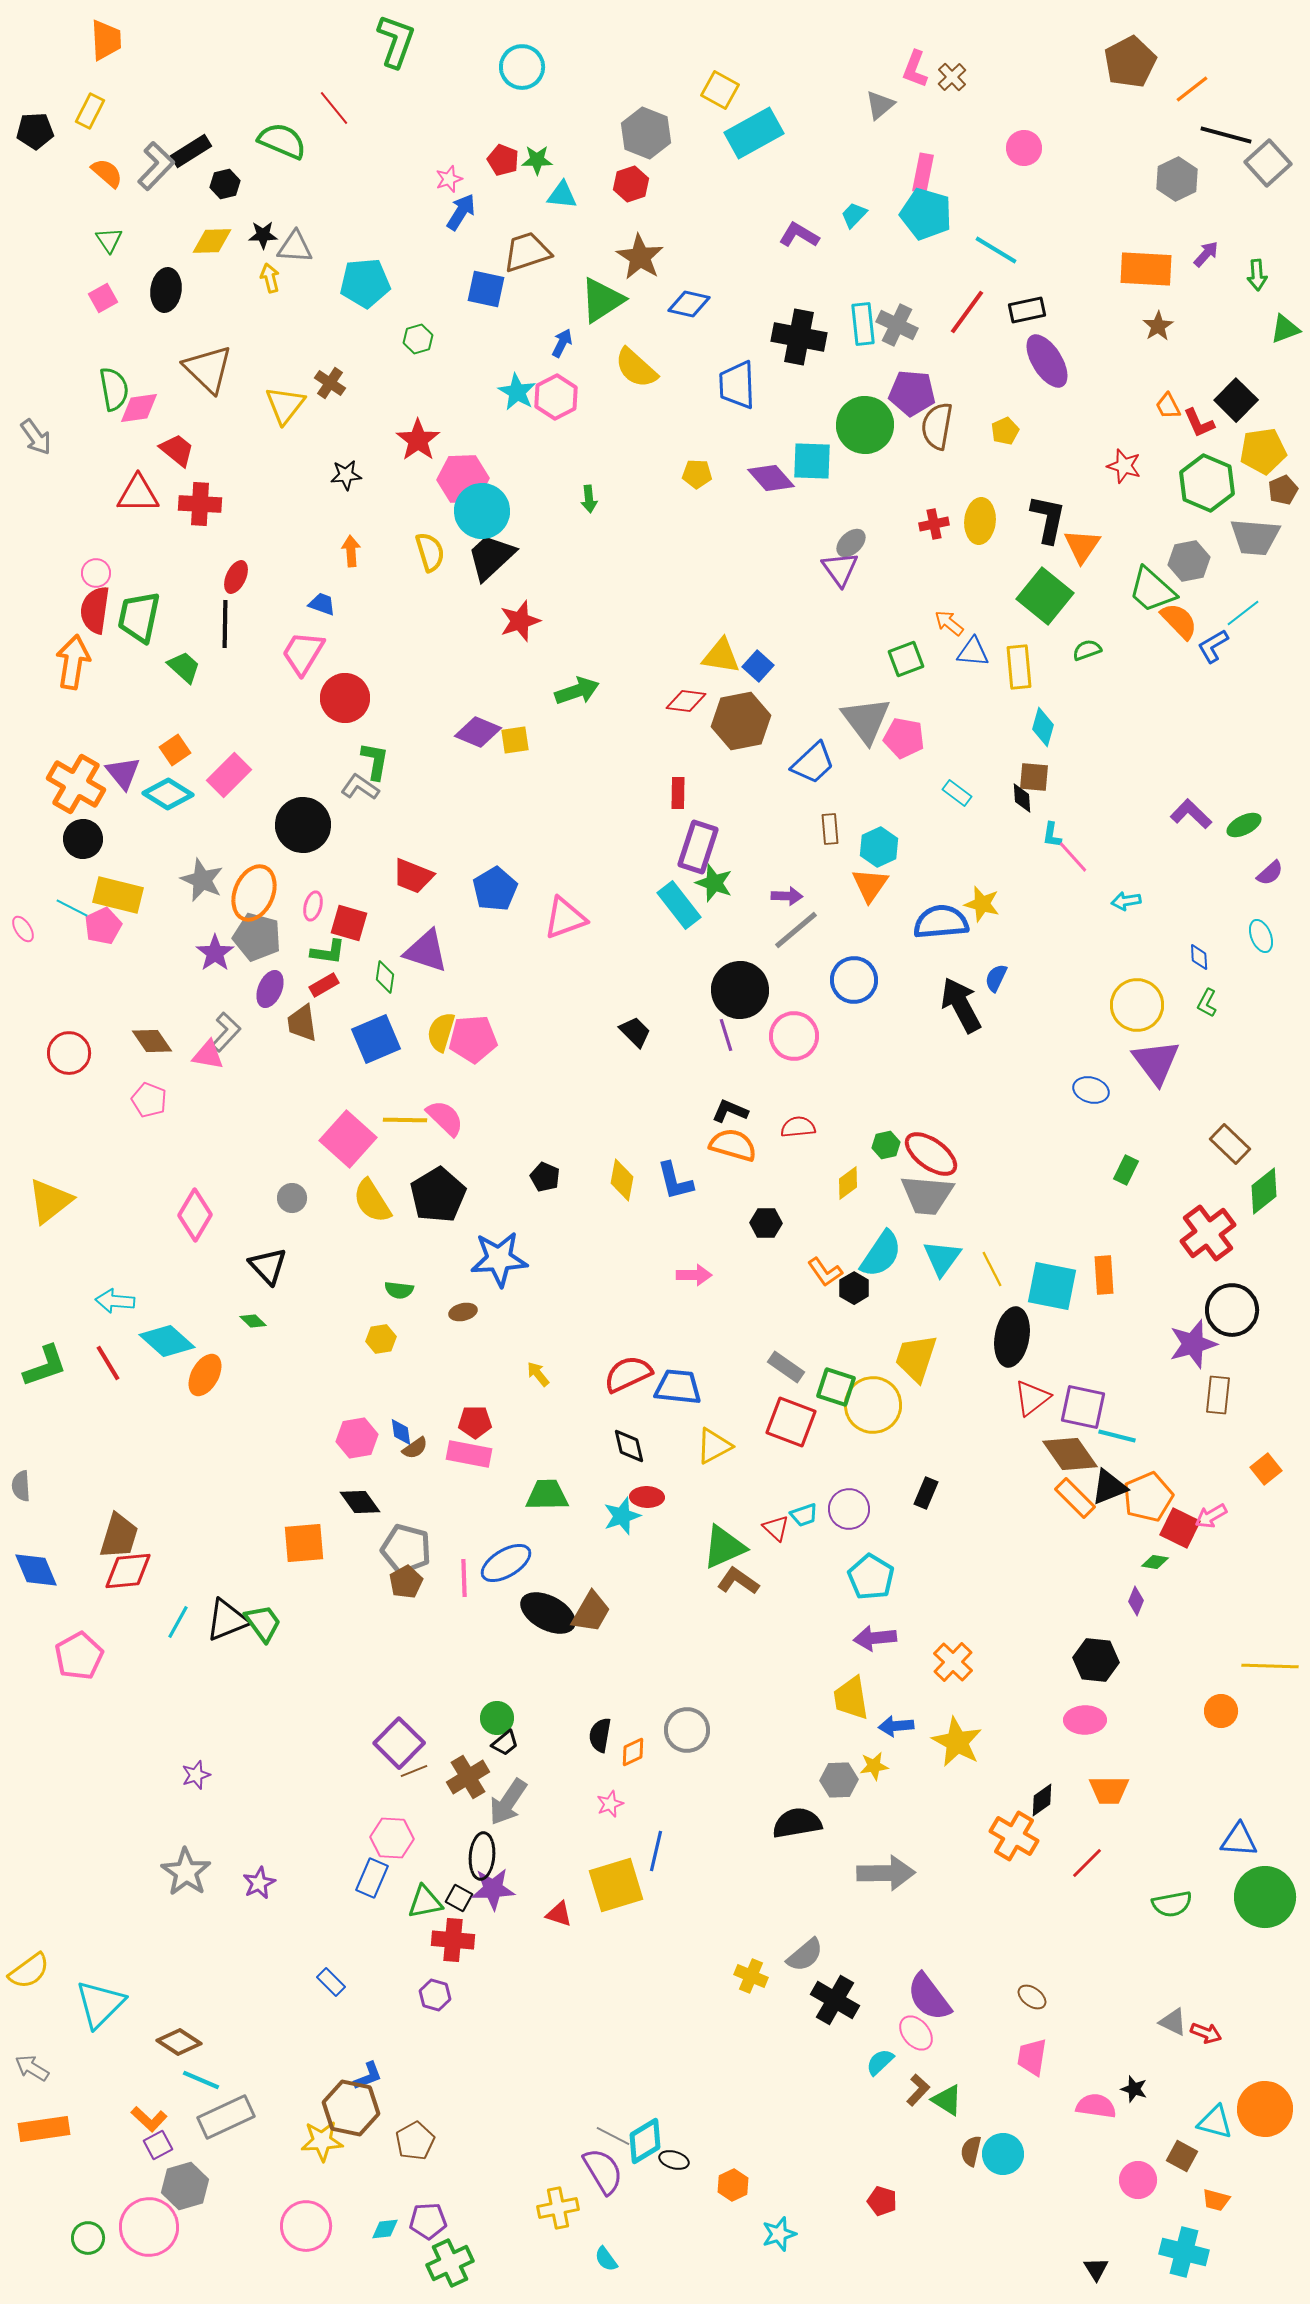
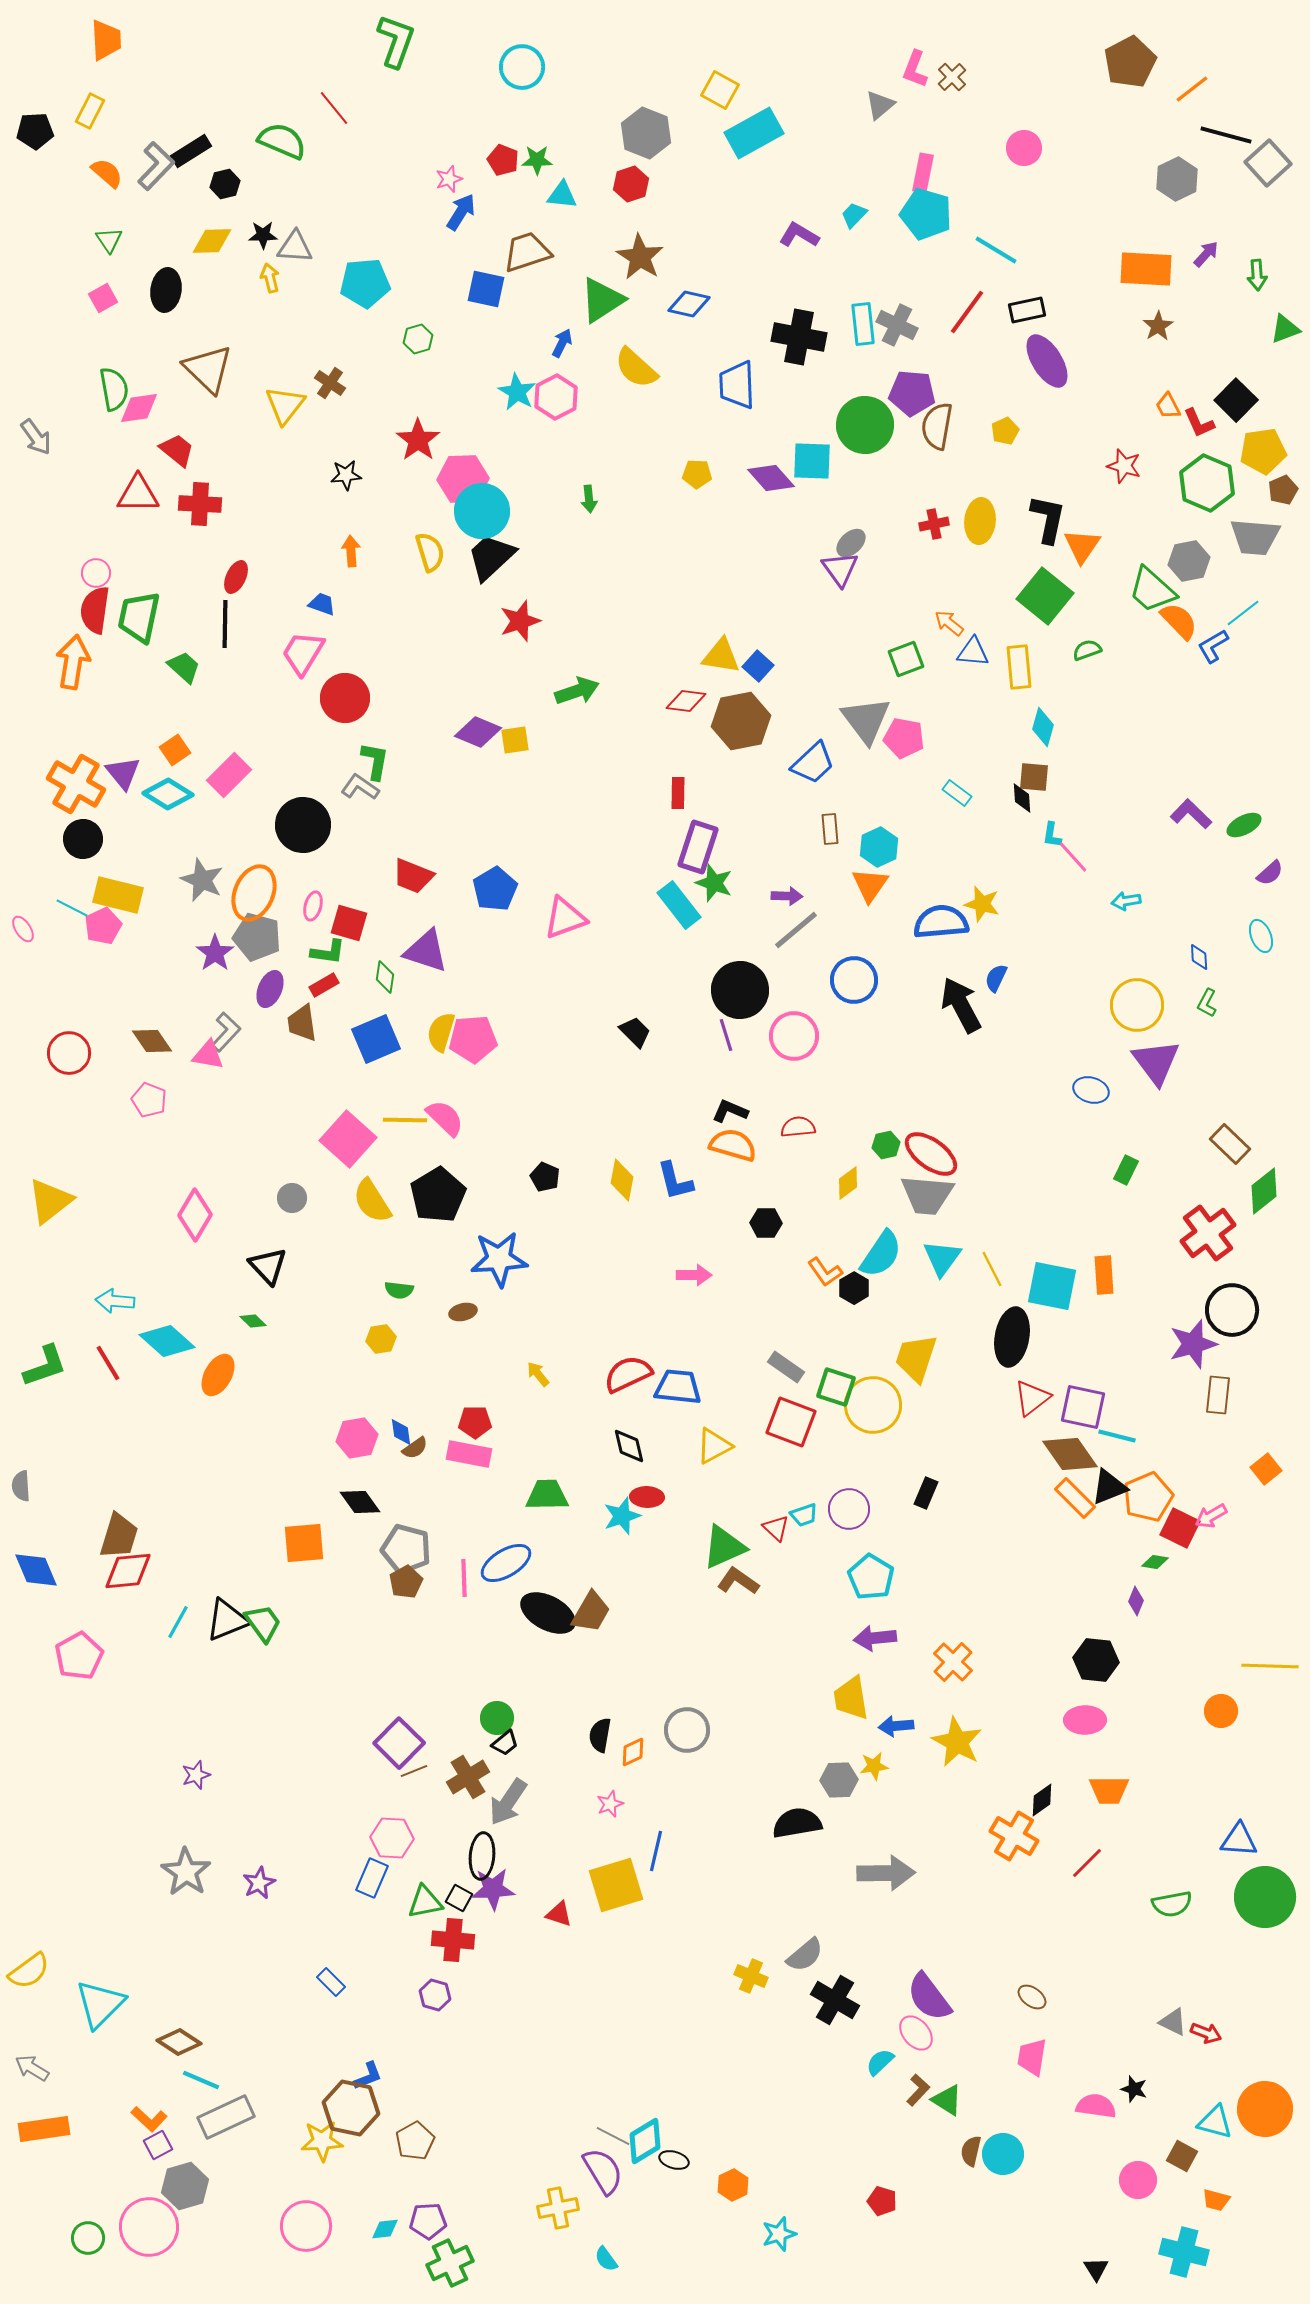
orange ellipse at (205, 1375): moved 13 px right
